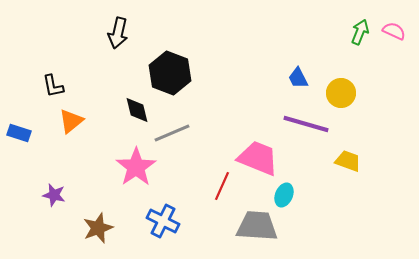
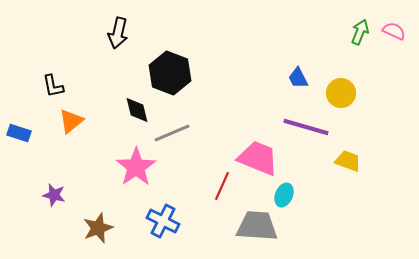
purple line: moved 3 px down
